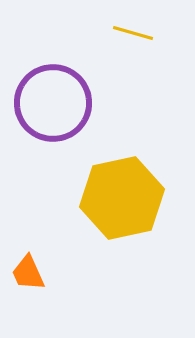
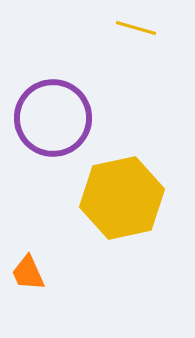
yellow line: moved 3 px right, 5 px up
purple circle: moved 15 px down
